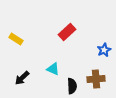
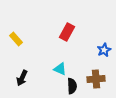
red rectangle: rotated 18 degrees counterclockwise
yellow rectangle: rotated 16 degrees clockwise
cyan triangle: moved 7 px right
black arrow: rotated 21 degrees counterclockwise
